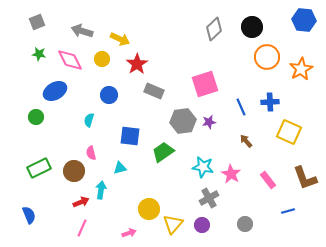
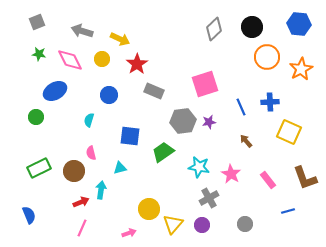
blue hexagon at (304, 20): moved 5 px left, 4 px down
cyan star at (203, 167): moved 4 px left
